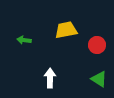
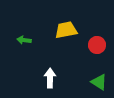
green triangle: moved 3 px down
